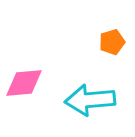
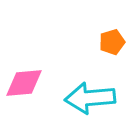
cyan arrow: moved 2 px up
